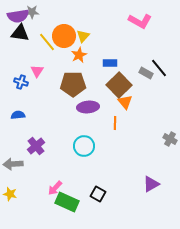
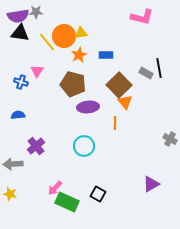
gray star: moved 4 px right
pink L-shape: moved 2 px right, 4 px up; rotated 15 degrees counterclockwise
yellow triangle: moved 2 px left, 3 px up; rotated 40 degrees clockwise
blue rectangle: moved 4 px left, 8 px up
black line: rotated 30 degrees clockwise
brown pentagon: rotated 15 degrees clockwise
